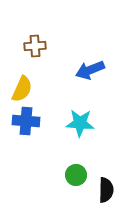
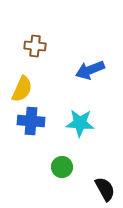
brown cross: rotated 10 degrees clockwise
blue cross: moved 5 px right
green circle: moved 14 px left, 8 px up
black semicircle: moved 1 px left, 1 px up; rotated 30 degrees counterclockwise
